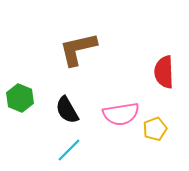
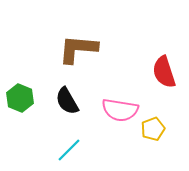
brown L-shape: rotated 18 degrees clockwise
red semicircle: rotated 16 degrees counterclockwise
black semicircle: moved 9 px up
pink semicircle: moved 1 px left, 4 px up; rotated 18 degrees clockwise
yellow pentagon: moved 2 px left
